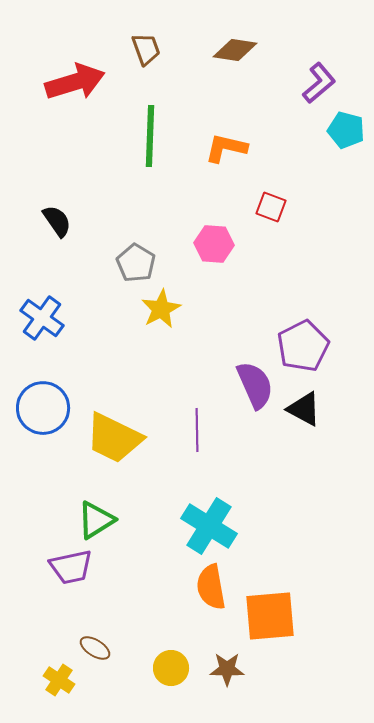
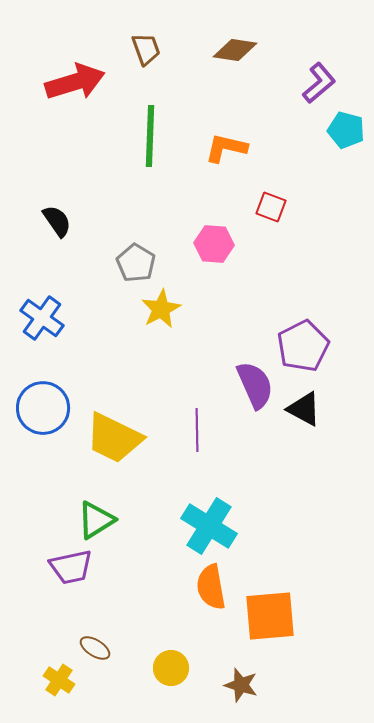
brown star: moved 14 px right, 16 px down; rotated 16 degrees clockwise
